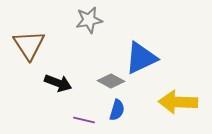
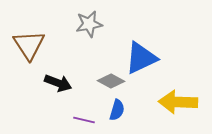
gray star: moved 4 px down
